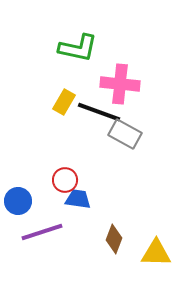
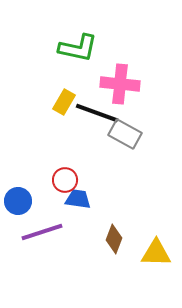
black line: moved 2 px left, 1 px down
